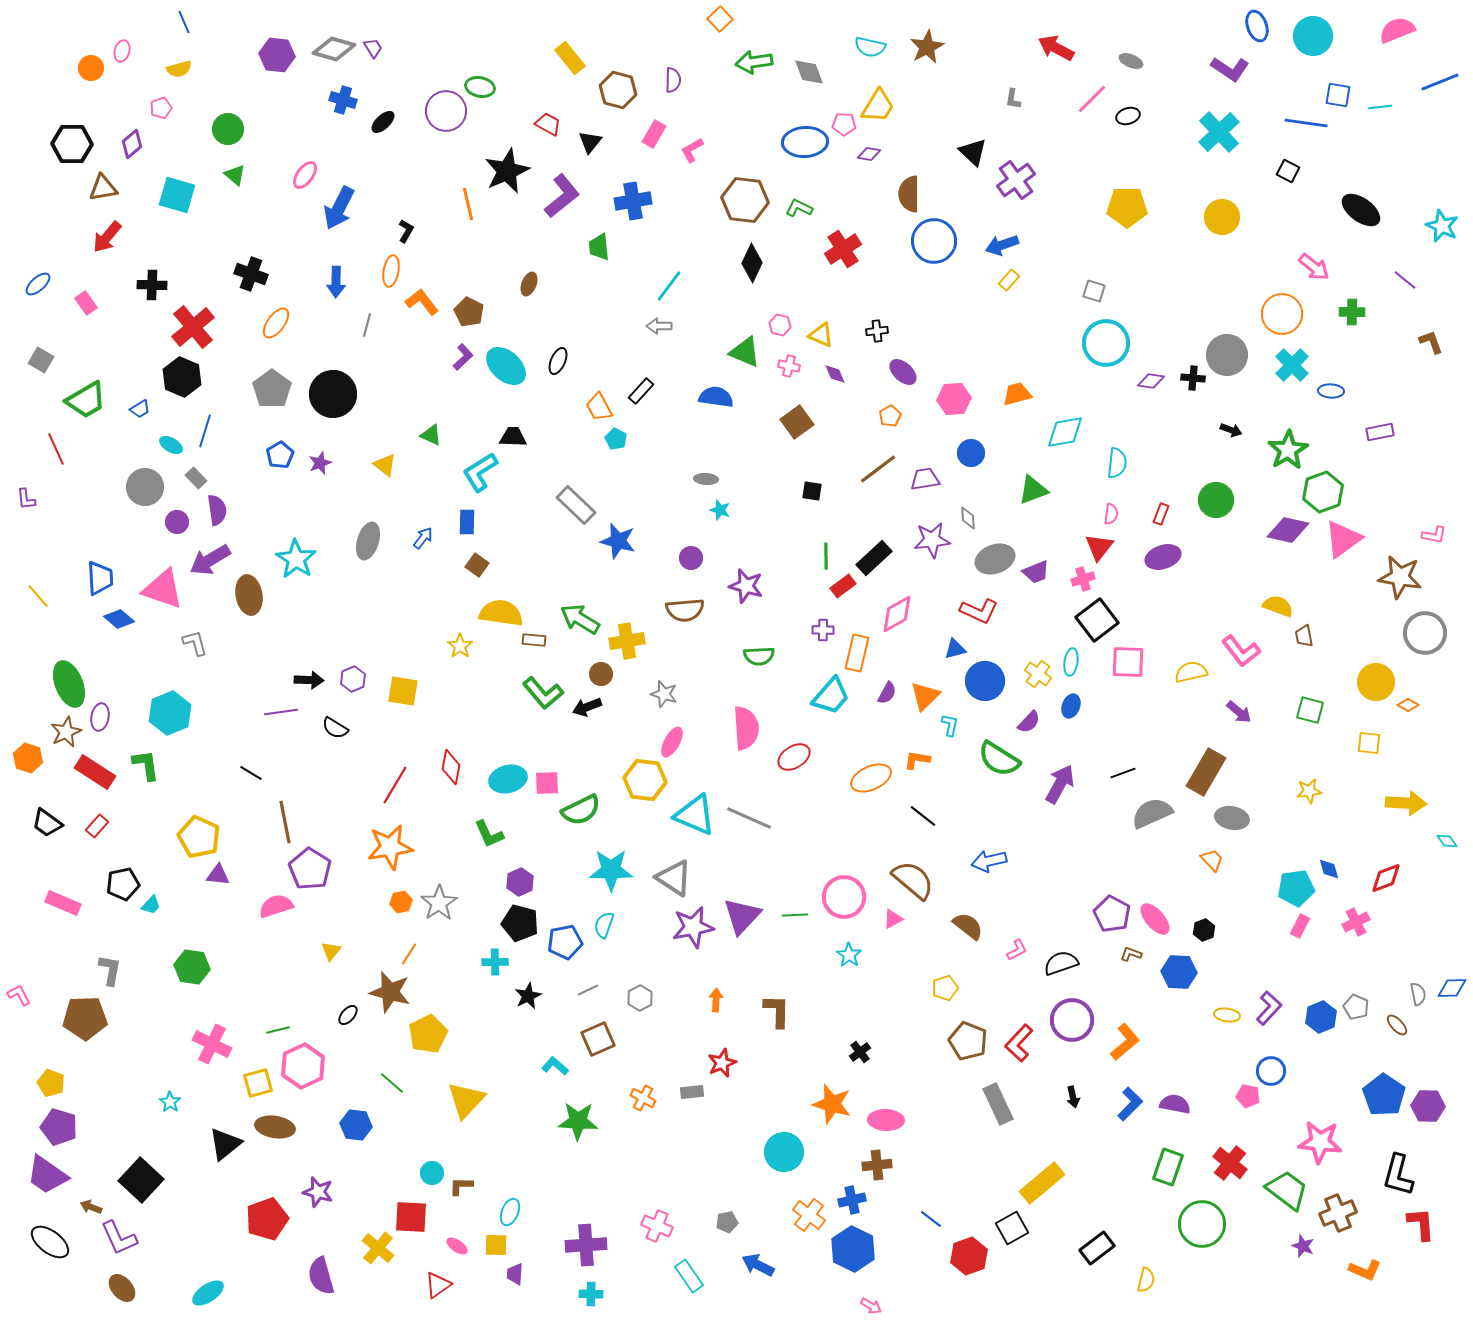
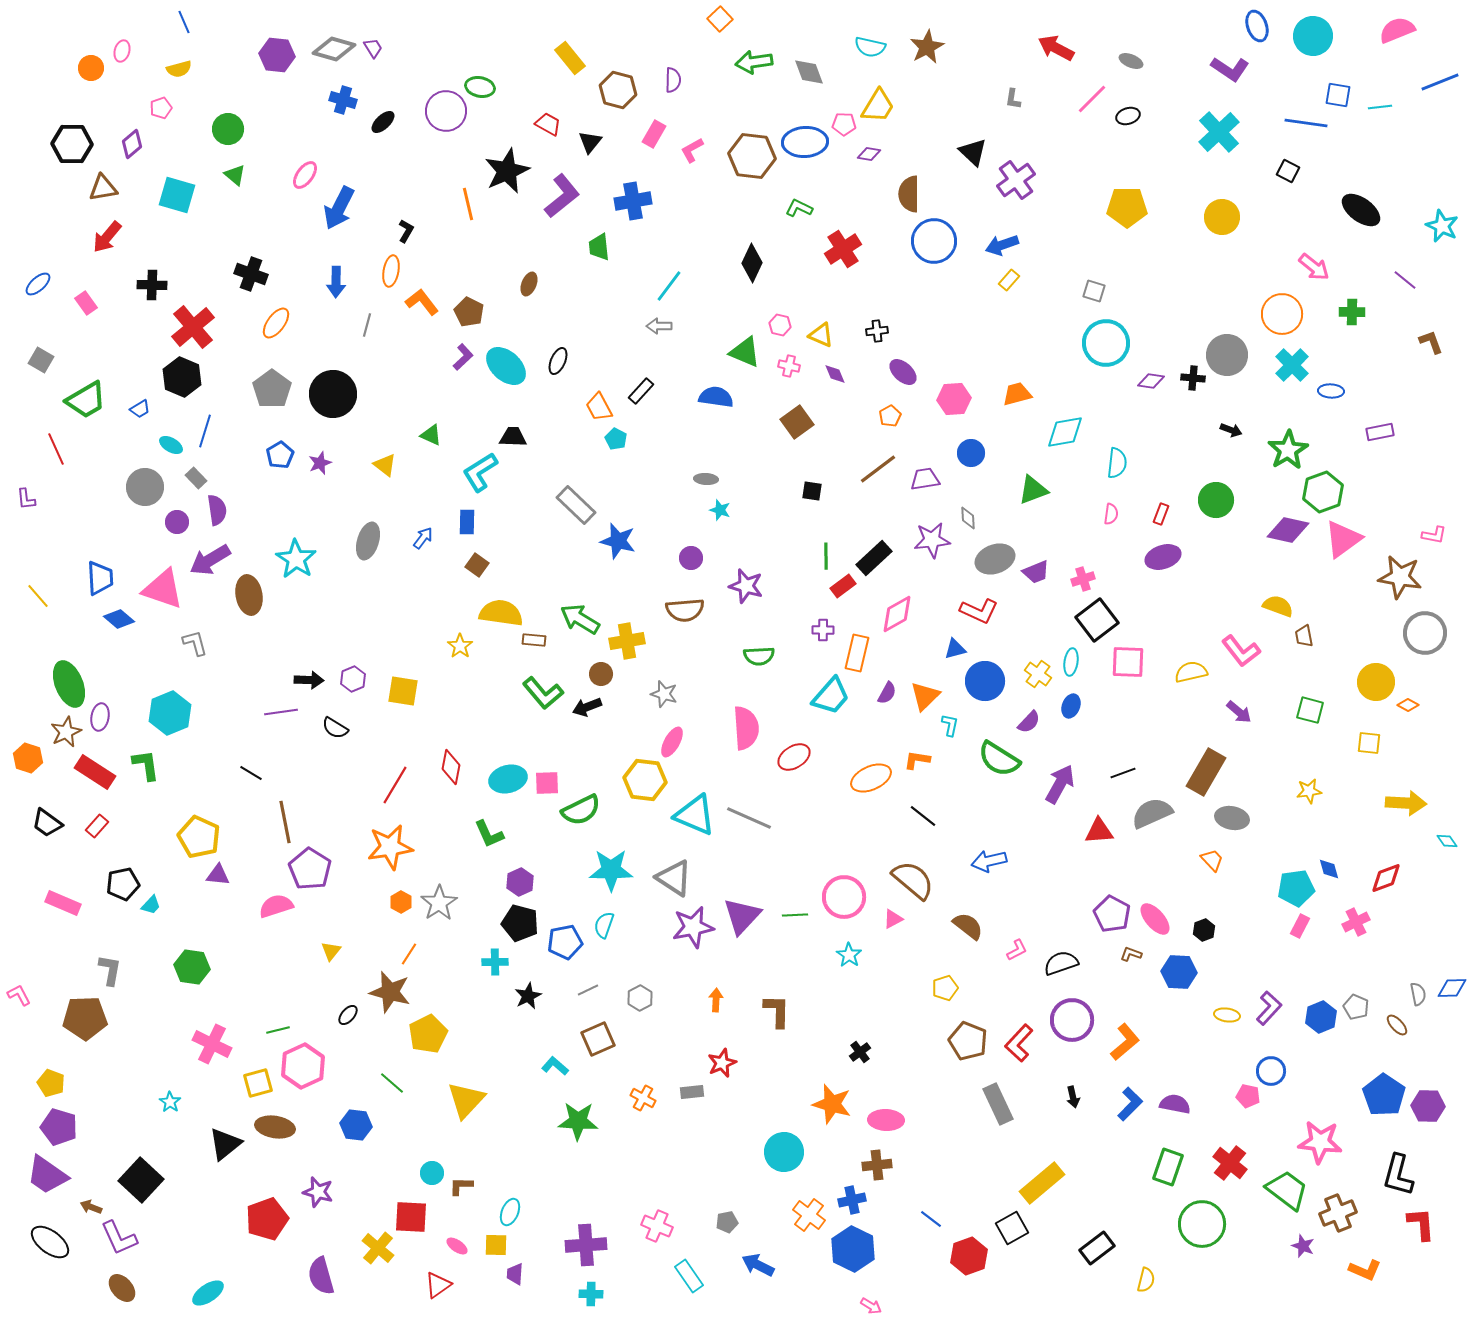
brown hexagon at (745, 200): moved 7 px right, 44 px up
red triangle at (1099, 547): moved 284 px down; rotated 48 degrees clockwise
orange hexagon at (401, 902): rotated 20 degrees counterclockwise
